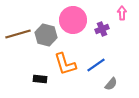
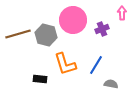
blue line: rotated 24 degrees counterclockwise
gray semicircle: rotated 120 degrees counterclockwise
